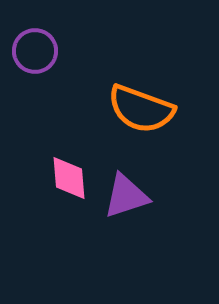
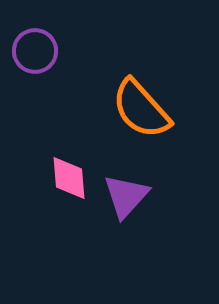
orange semicircle: rotated 28 degrees clockwise
purple triangle: rotated 30 degrees counterclockwise
